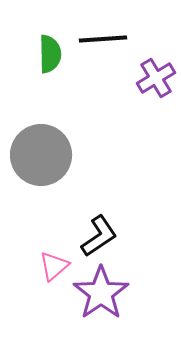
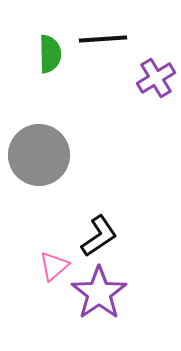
gray circle: moved 2 px left
purple star: moved 2 px left
